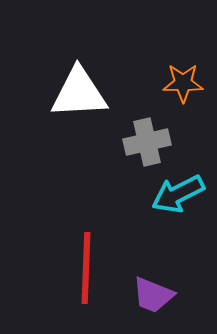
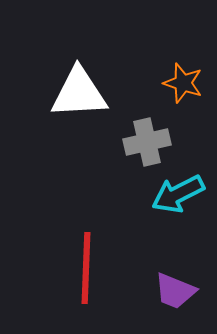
orange star: rotated 18 degrees clockwise
purple trapezoid: moved 22 px right, 4 px up
